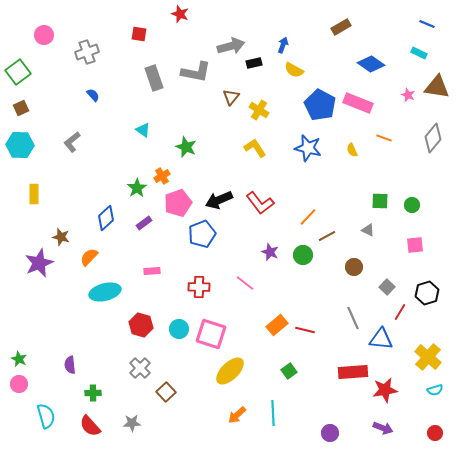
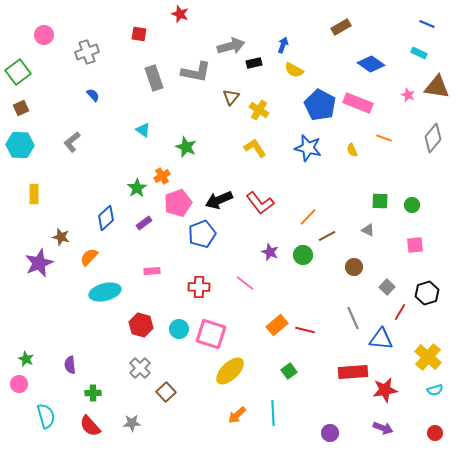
green star at (19, 359): moved 7 px right
